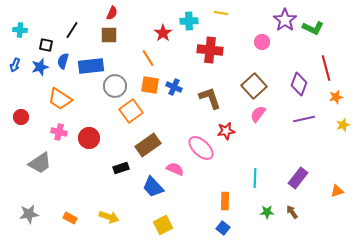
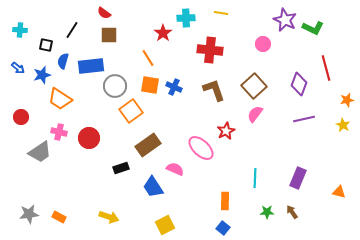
red semicircle at (112, 13): moved 8 px left; rotated 104 degrees clockwise
purple star at (285, 20): rotated 10 degrees counterclockwise
cyan cross at (189, 21): moved 3 px left, 3 px up
pink circle at (262, 42): moved 1 px right, 2 px down
blue arrow at (15, 65): moved 3 px right, 3 px down; rotated 72 degrees counterclockwise
blue star at (40, 67): moved 2 px right, 8 px down
orange star at (336, 97): moved 11 px right, 3 px down
brown L-shape at (210, 98): moved 4 px right, 8 px up
pink semicircle at (258, 114): moved 3 px left
yellow star at (343, 125): rotated 24 degrees counterclockwise
red star at (226, 131): rotated 18 degrees counterclockwise
gray trapezoid at (40, 163): moved 11 px up
purple rectangle at (298, 178): rotated 15 degrees counterclockwise
blue trapezoid at (153, 187): rotated 10 degrees clockwise
orange triangle at (337, 191): moved 2 px right, 1 px down; rotated 32 degrees clockwise
orange rectangle at (70, 218): moved 11 px left, 1 px up
yellow square at (163, 225): moved 2 px right
